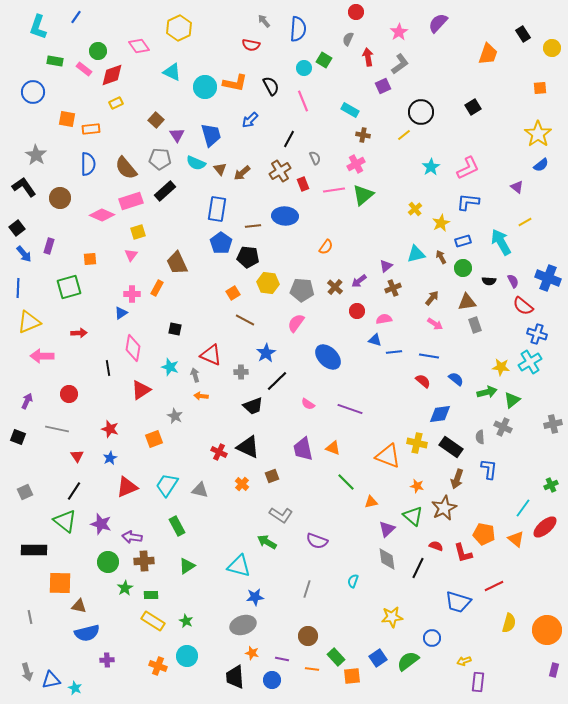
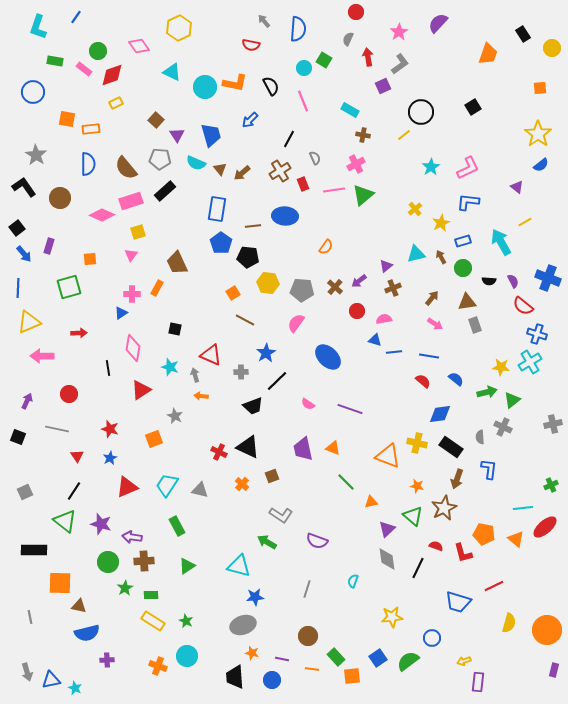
cyan line at (523, 508): rotated 48 degrees clockwise
